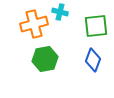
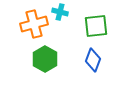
green hexagon: rotated 20 degrees counterclockwise
